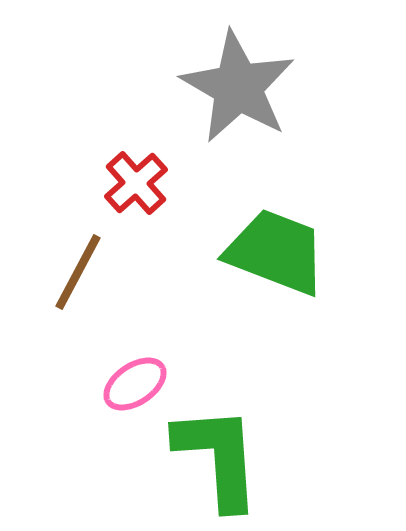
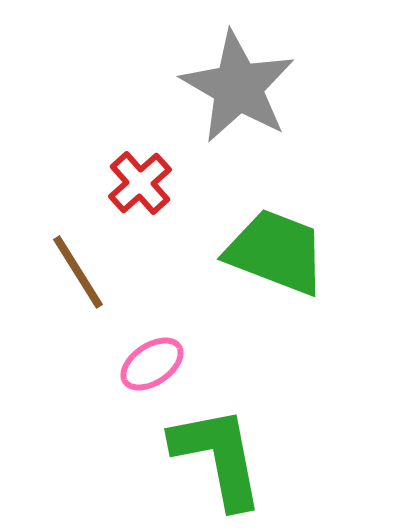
red cross: moved 4 px right
brown line: rotated 60 degrees counterclockwise
pink ellipse: moved 17 px right, 20 px up
green L-shape: rotated 7 degrees counterclockwise
